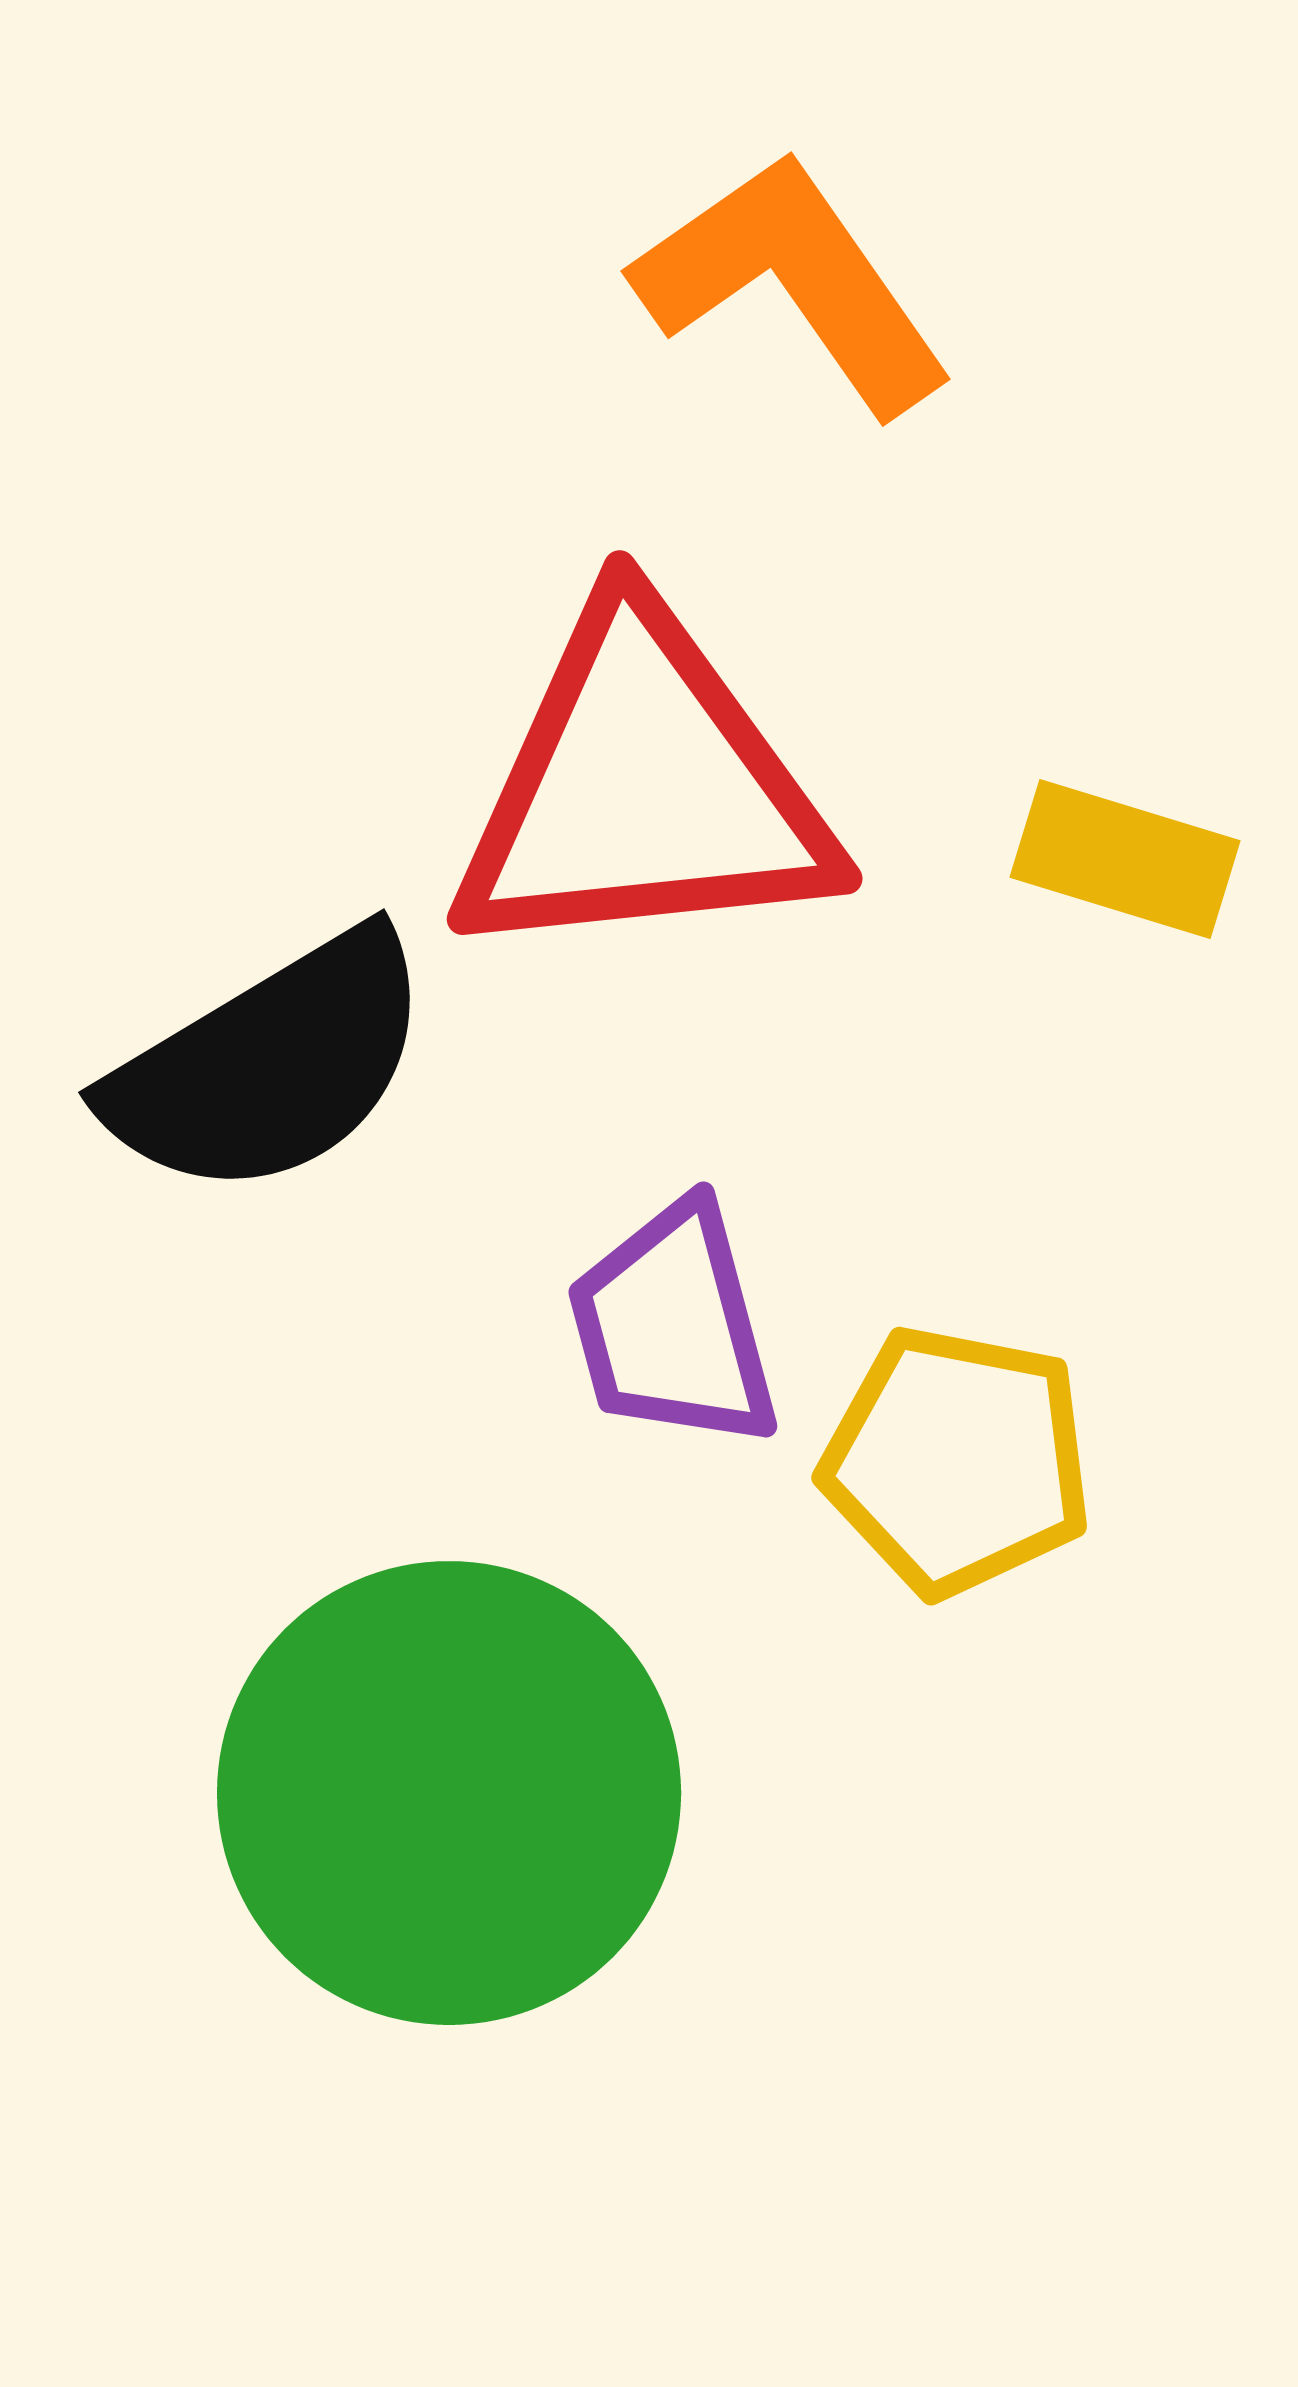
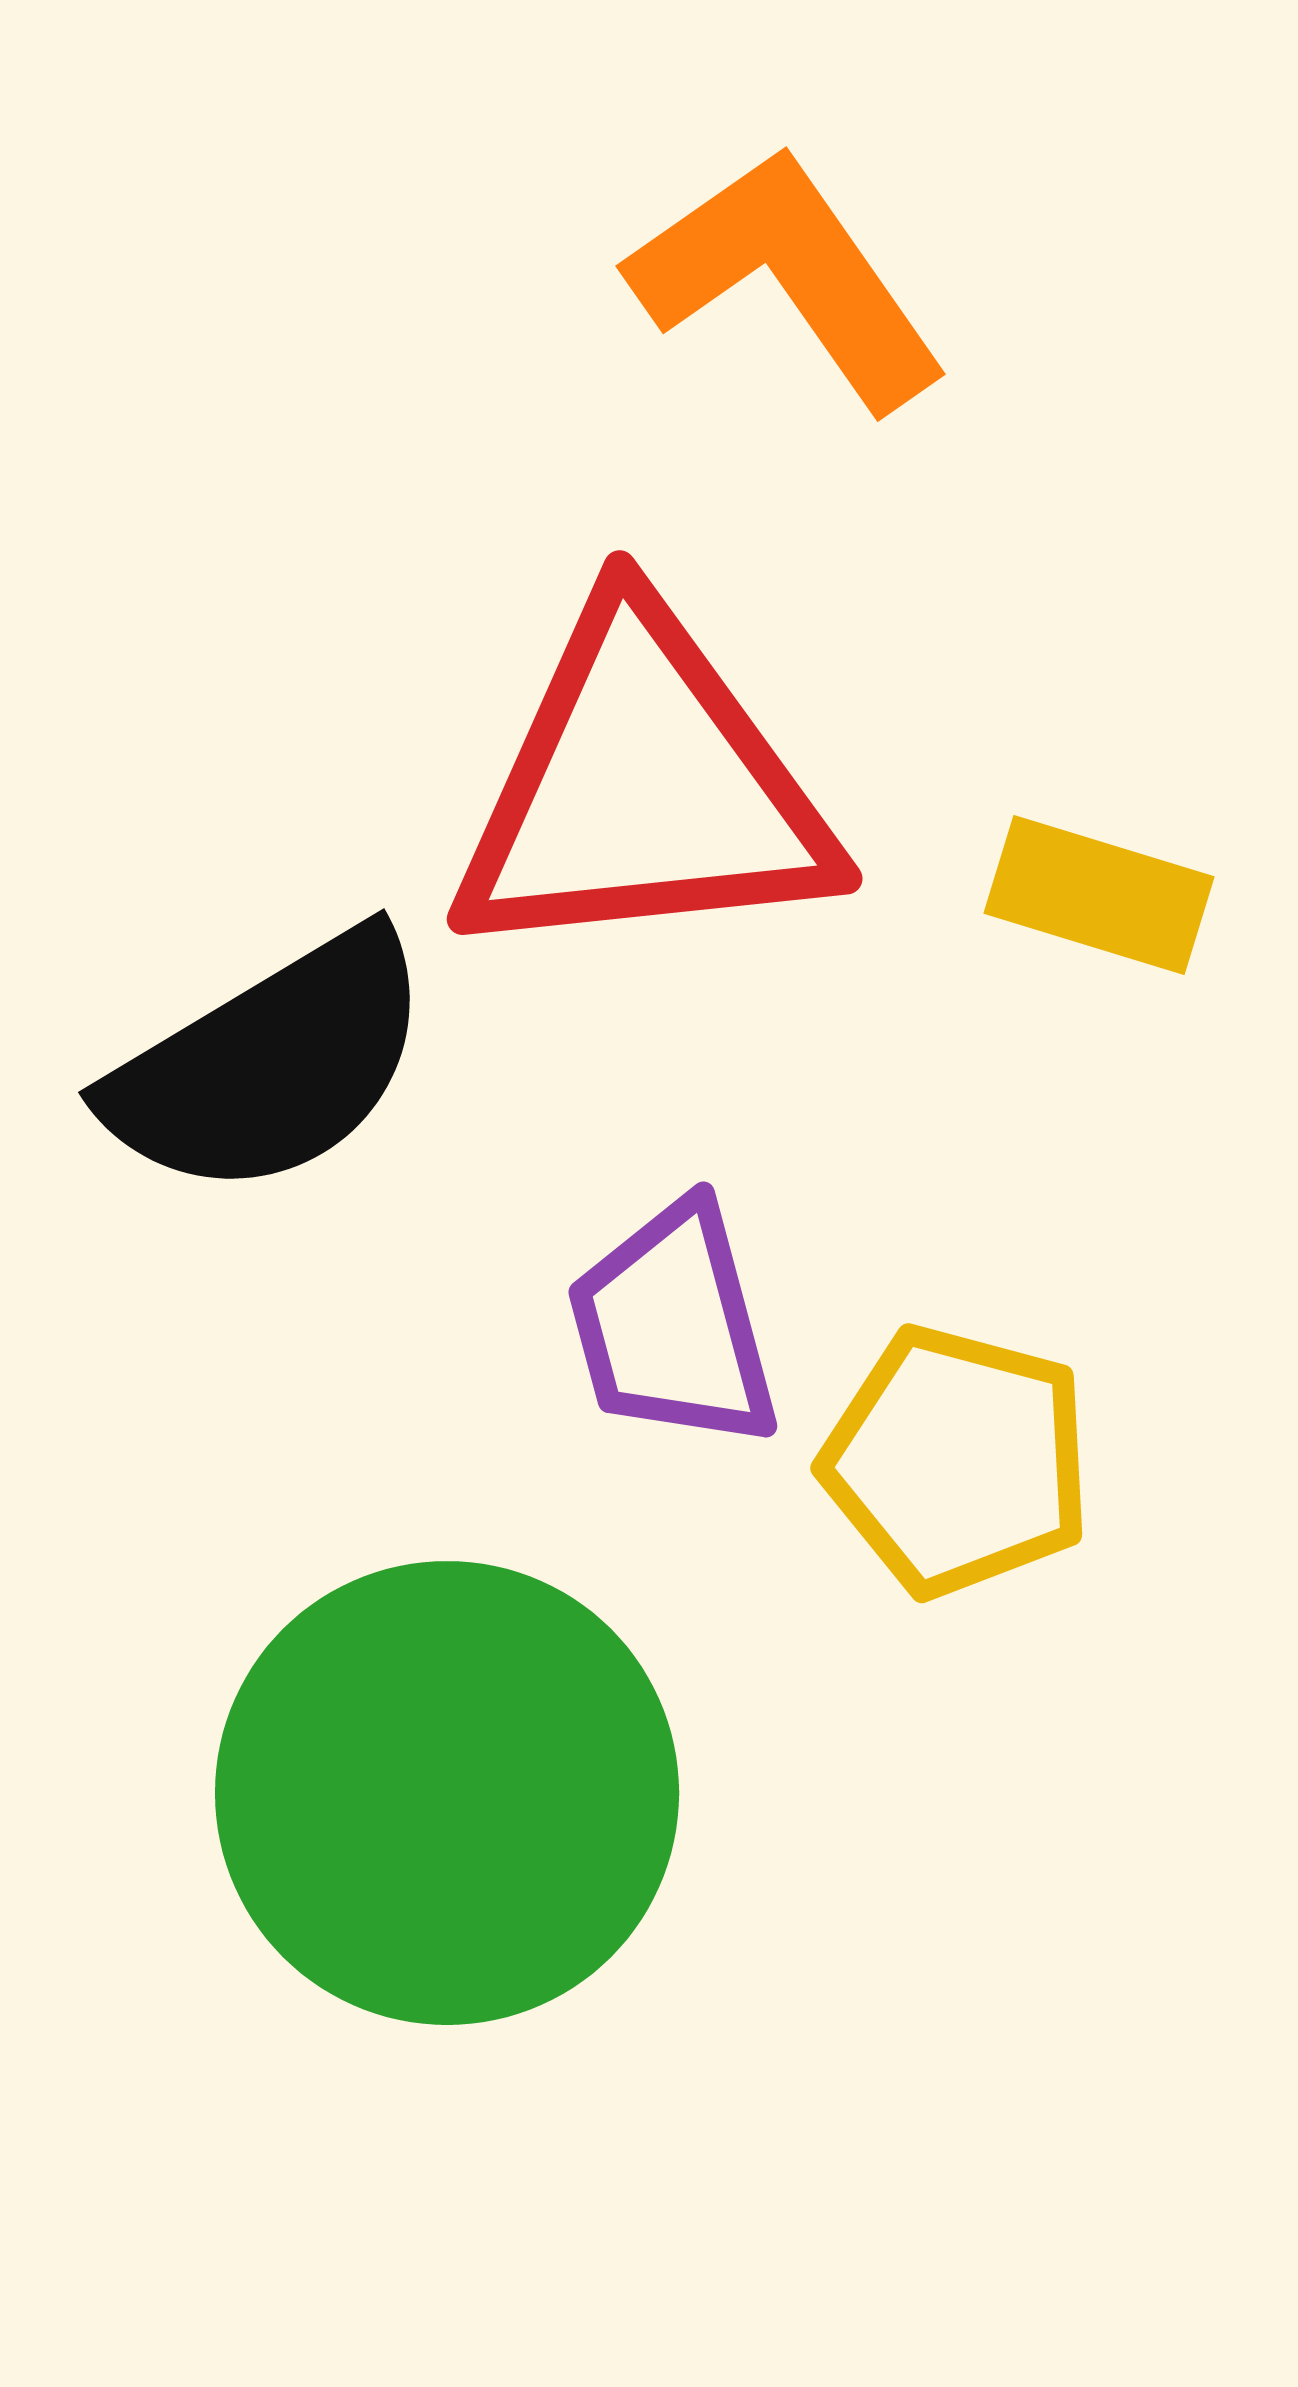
orange L-shape: moved 5 px left, 5 px up
yellow rectangle: moved 26 px left, 36 px down
yellow pentagon: rotated 4 degrees clockwise
green circle: moved 2 px left
